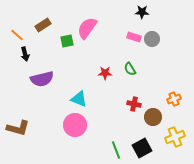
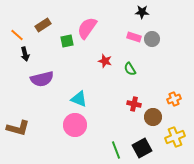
red star: moved 12 px up; rotated 16 degrees clockwise
